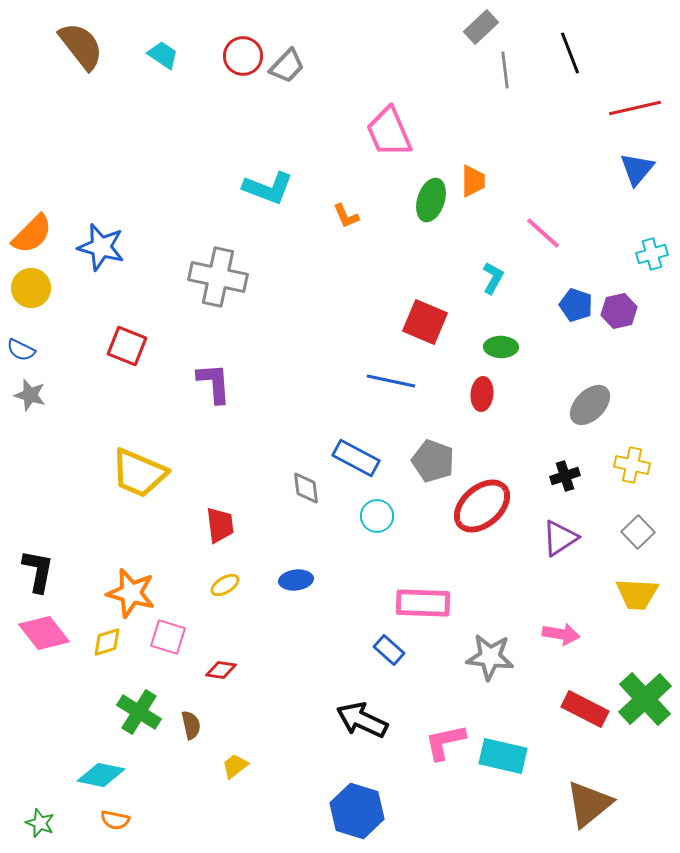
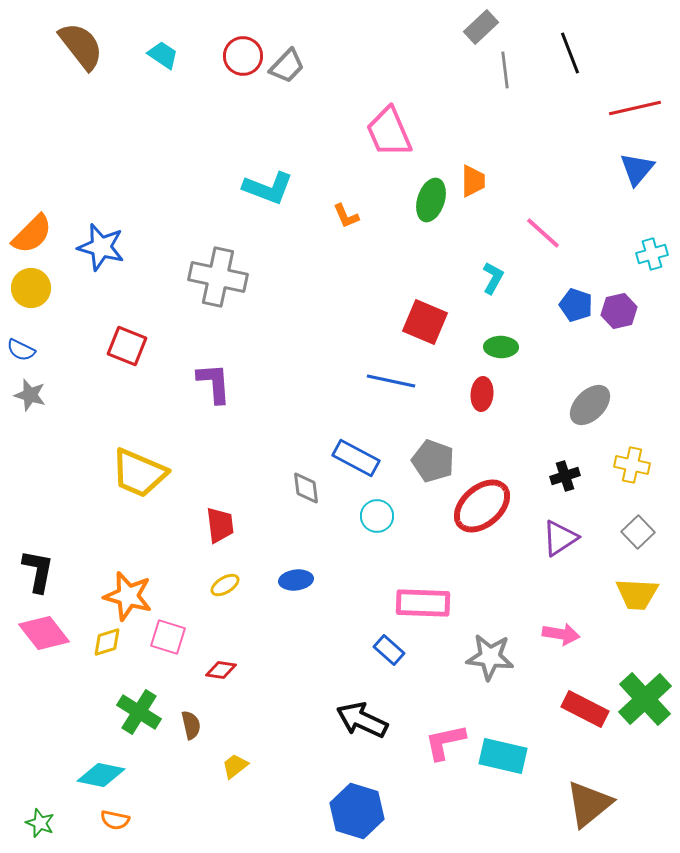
orange star at (131, 593): moved 3 px left, 3 px down
